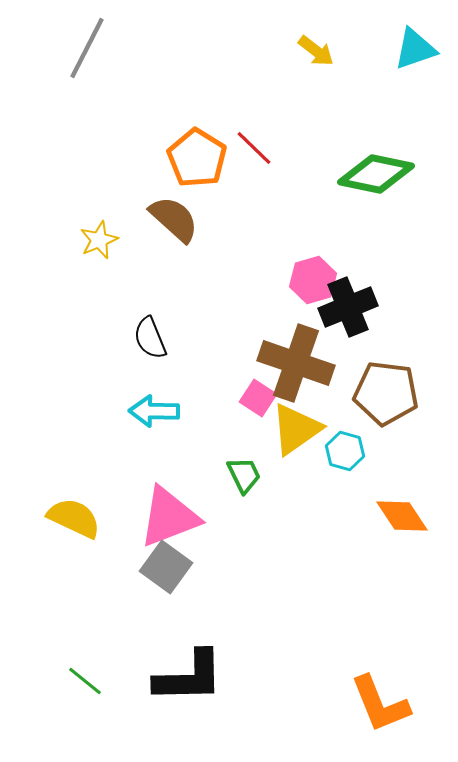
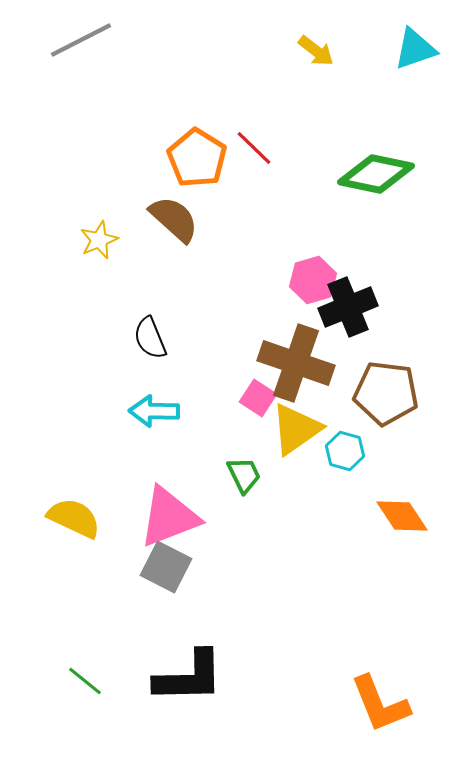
gray line: moved 6 px left, 8 px up; rotated 36 degrees clockwise
gray square: rotated 9 degrees counterclockwise
